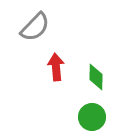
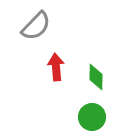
gray semicircle: moved 1 px right, 1 px up
